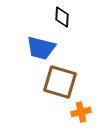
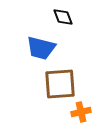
black diamond: moved 1 px right; rotated 25 degrees counterclockwise
brown square: moved 2 px down; rotated 20 degrees counterclockwise
